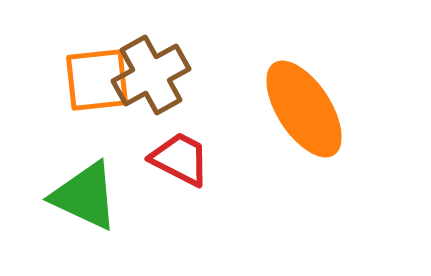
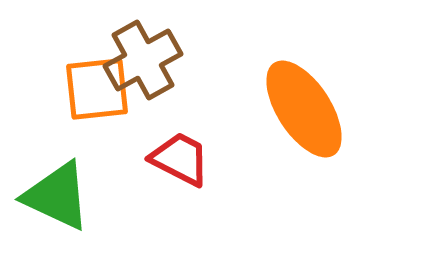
brown cross: moved 8 px left, 15 px up
orange square: moved 9 px down
green triangle: moved 28 px left
